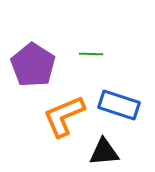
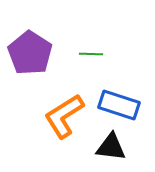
purple pentagon: moved 3 px left, 12 px up
orange L-shape: rotated 9 degrees counterclockwise
black triangle: moved 7 px right, 5 px up; rotated 12 degrees clockwise
